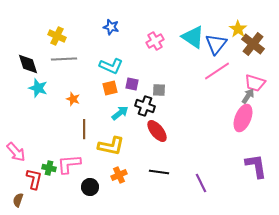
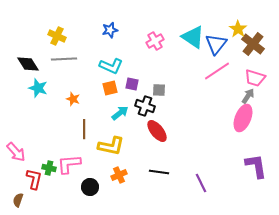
blue star: moved 1 px left, 3 px down; rotated 28 degrees counterclockwise
black diamond: rotated 15 degrees counterclockwise
pink trapezoid: moved 5 px up
